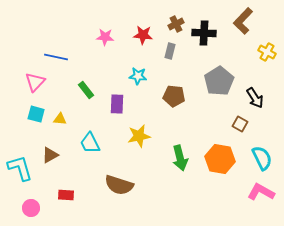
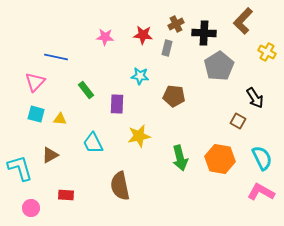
gray rectangle: moved 3 px left, 3 px up
cyan star: moved 2 px right
gray pentagon: moved 15 px up
brown square: moved 2 px left, 3 px up
cyan trapezoid: moved 3 px right
brown semicircle: moved 1 px right, 1 px down; rotated 60 degrees clockwise
